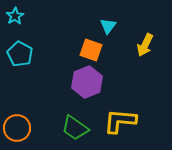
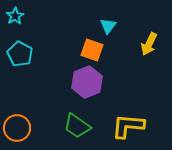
yellow arrow: moved 4 px right, 1 px up
orange square: moved 1 px right
yellow L-shape: moved 8 px right, 5 px down
green trapezoid: moved 2 px right, 2 px up
